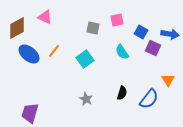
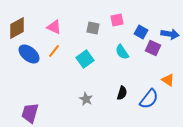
pink triangle: moved 9 px right, 10 px down
orange triangle: rotated 24 degrees counterclockwise
